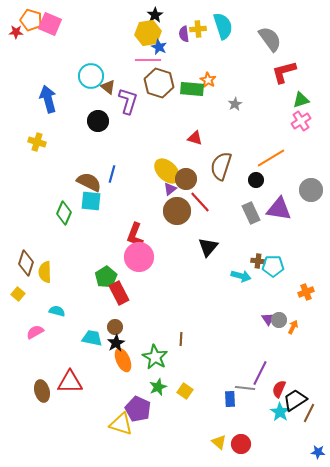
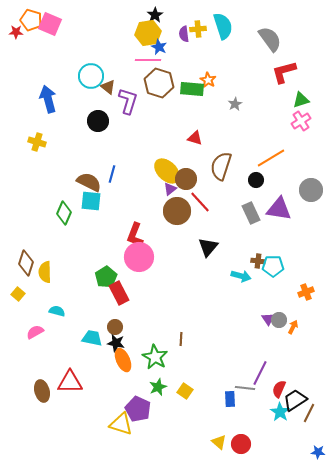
black star at (116, 343): rotated 30 degrees counterclockwise
